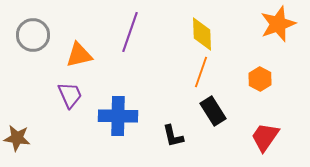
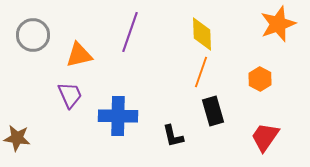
black rectangle: rotated 16 degrees clockwise
